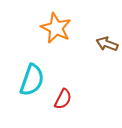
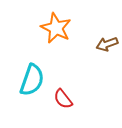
brown arrow: rotated 40 degrees counterclockwise
red semicircle: rotated 115 degrees clockwise
